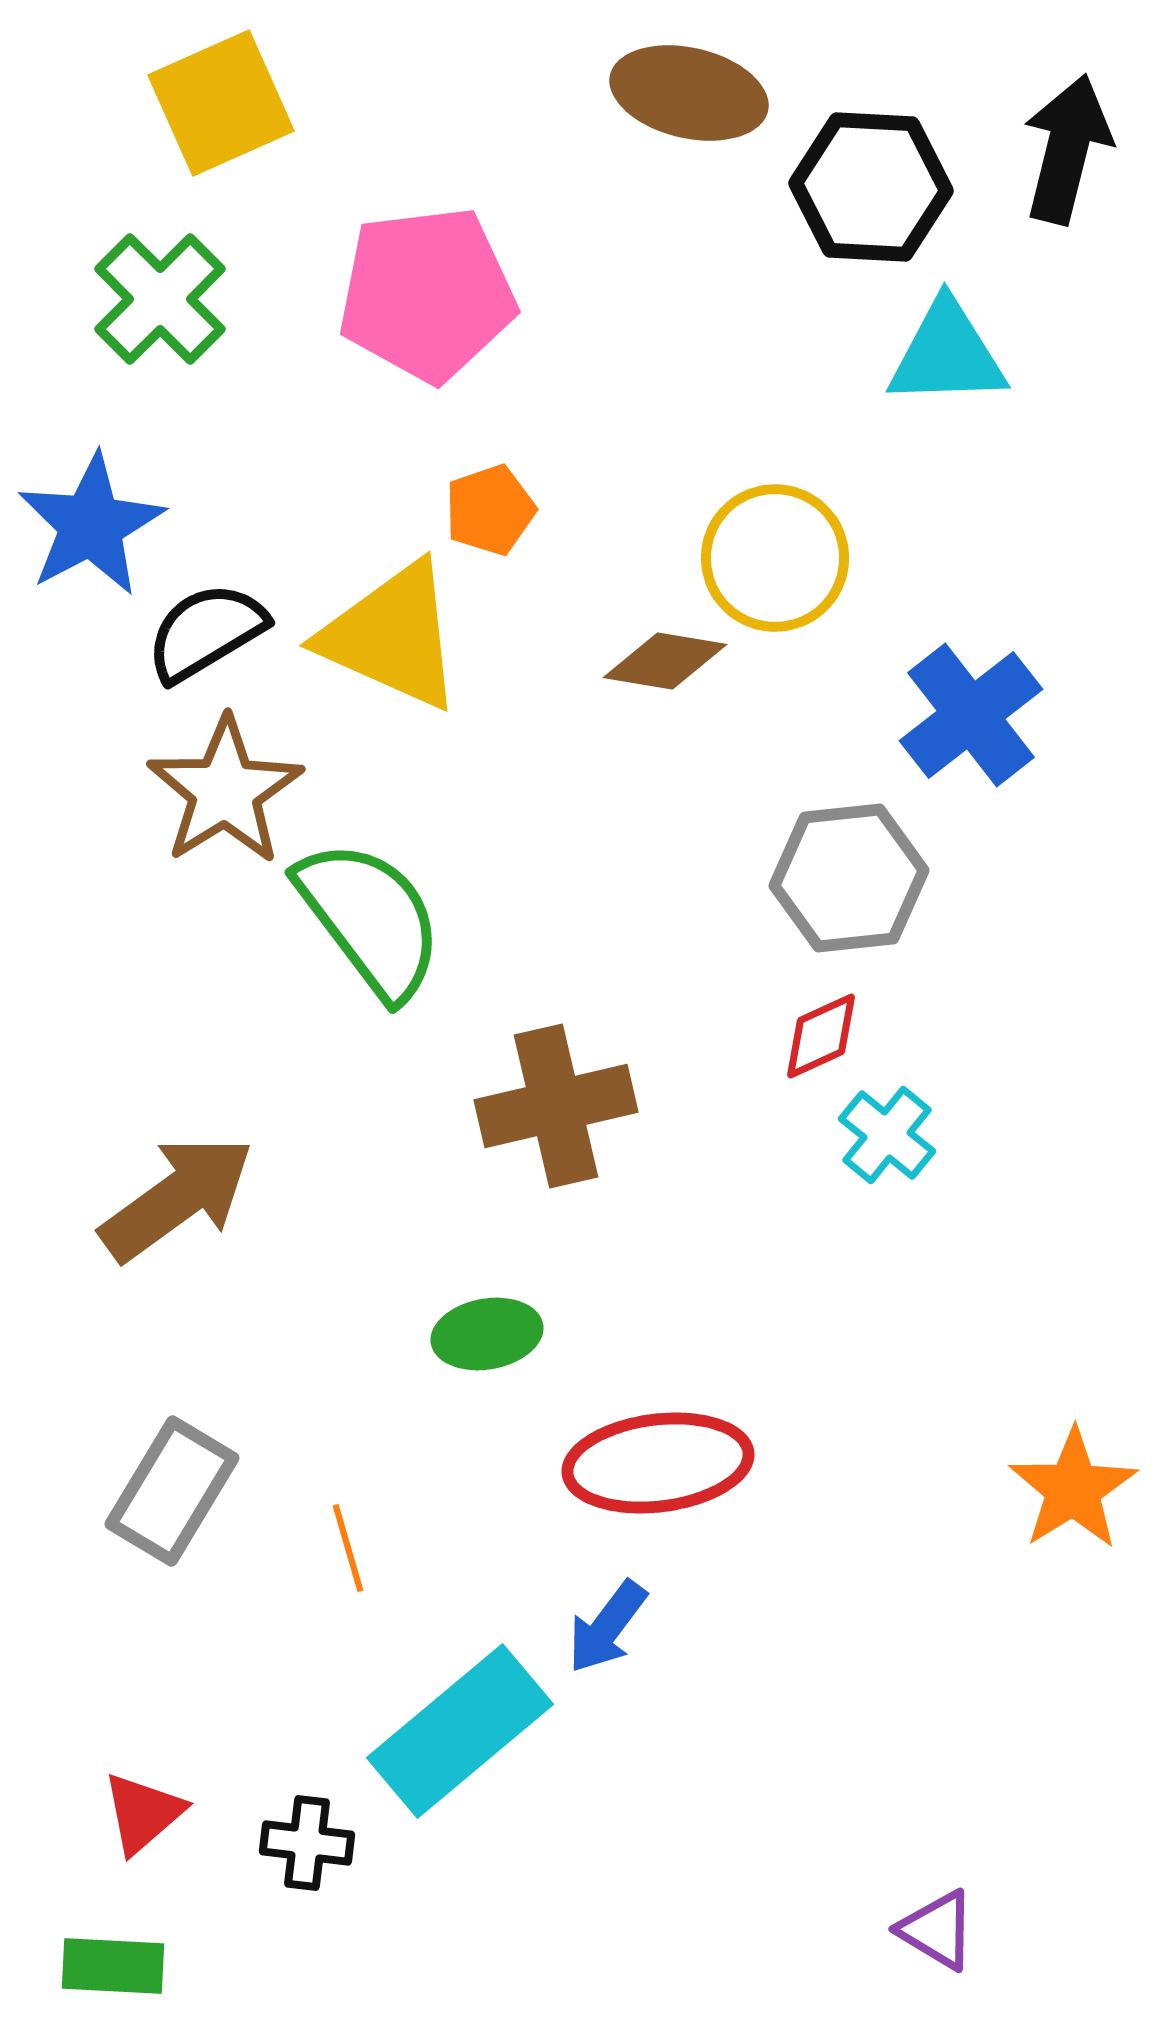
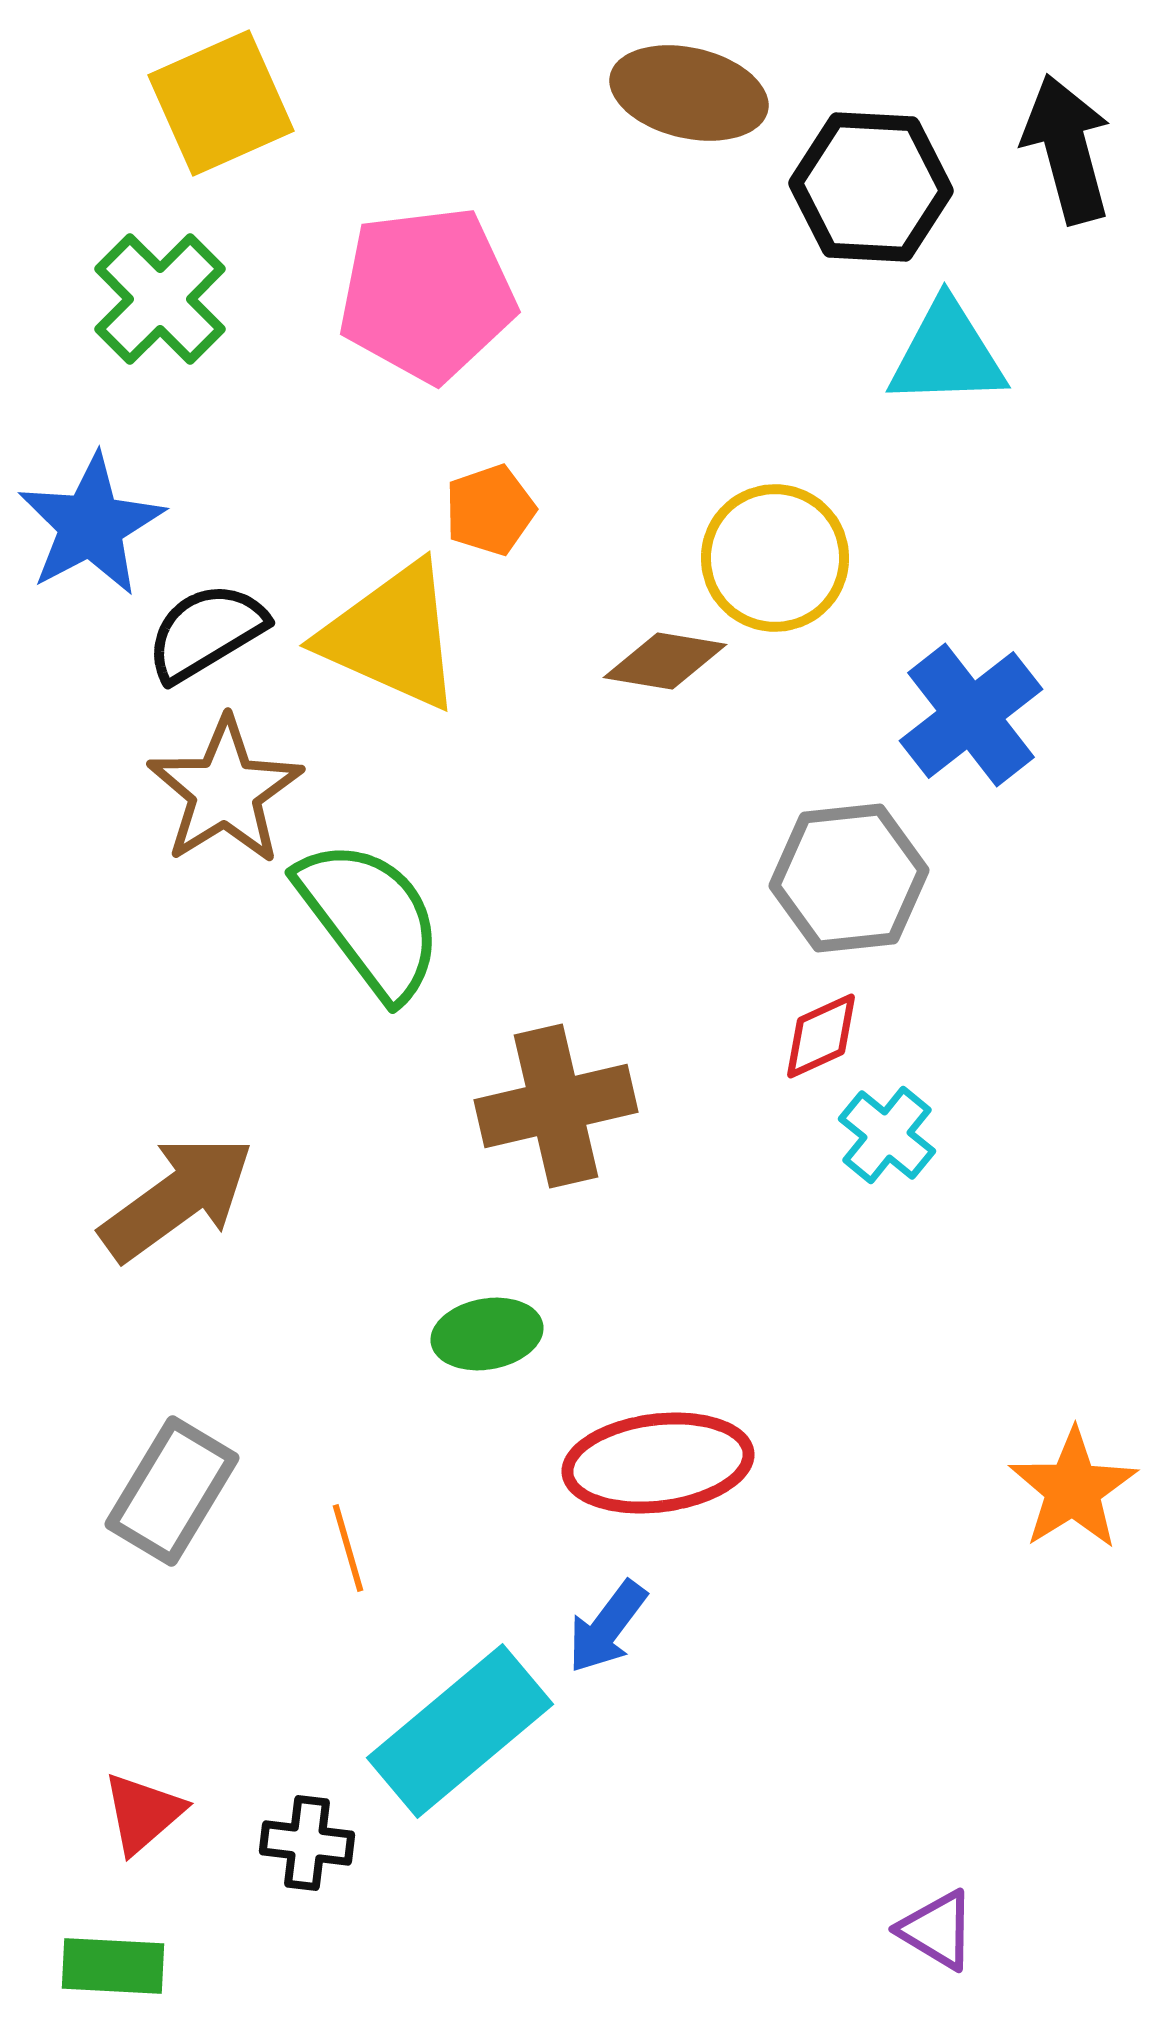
black arrow: rotated 29 degrees counterclockwise
